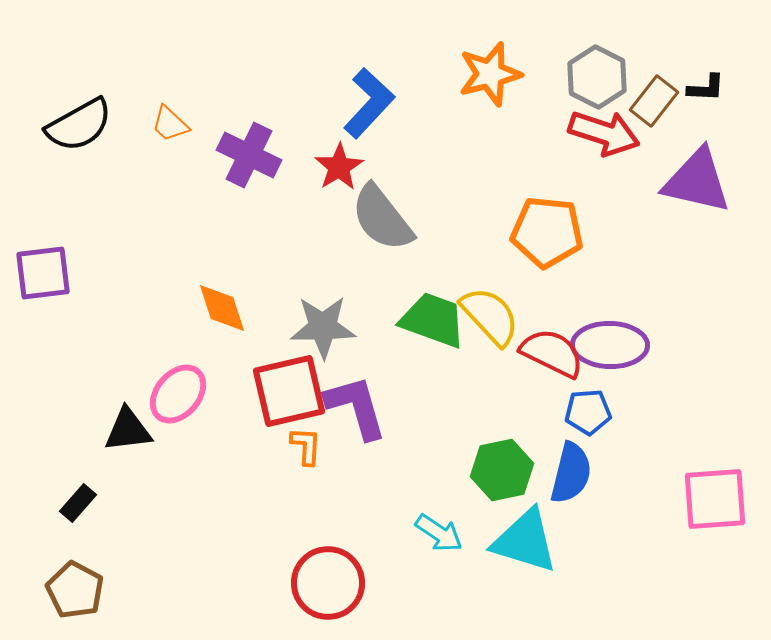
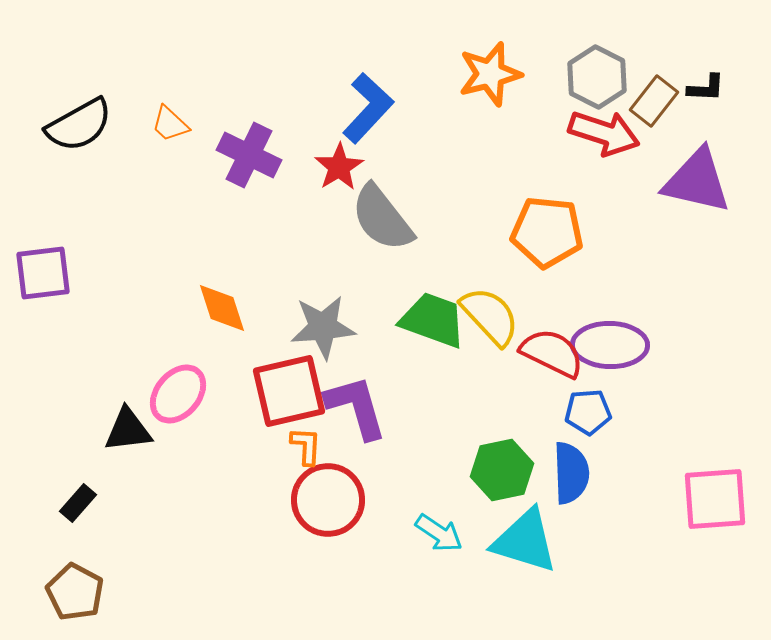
blue L-shape: moved 1 px left, 5 px down
gray star: rotated 4 degrees counterclockwise
blue semicircle: rotated 16 degrees counterclockwise
red circle: moved 83 px up
brown pentagon: moved 2 px down
